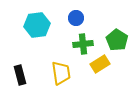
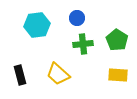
blue circle: moved 1 px right
yellow rectangle: moved 18 px right, 11 px down; rotated 36 degrees clockwise
yellow trapezoid: moved 3 px left, 1 px down; rotated 140 degrees clockwise
